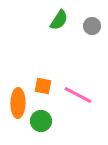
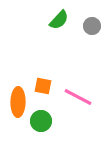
green semicircle: rotated 10 degrees clockwise
pink line: moved 2 px down
orange ellipse: moved 1 px up
